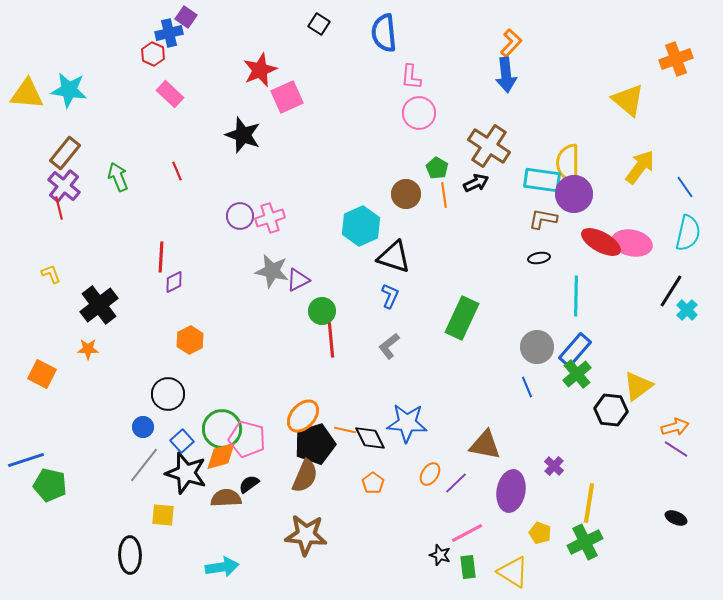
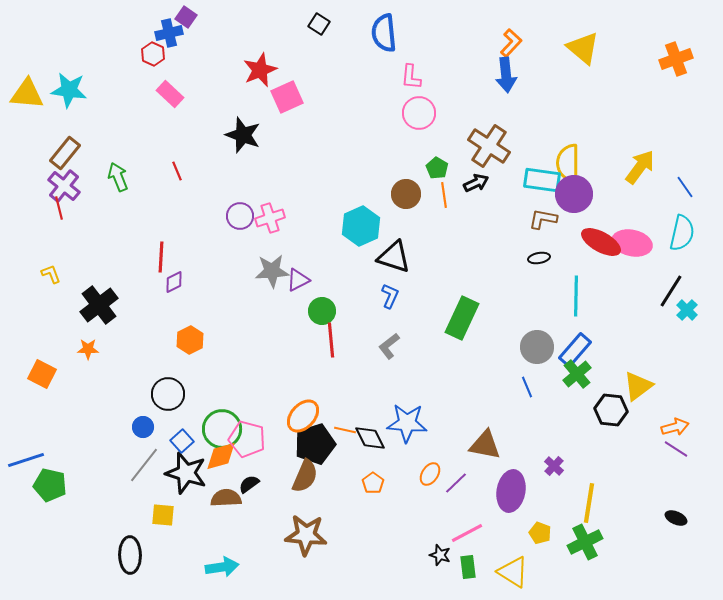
yellow triangle at (628, 100): moved 45 px left, 52 px up
cyan semicircle at (688, 233): moved 6 px left
gray star at (272, 271): rotated 16 degrees counterclockwise
